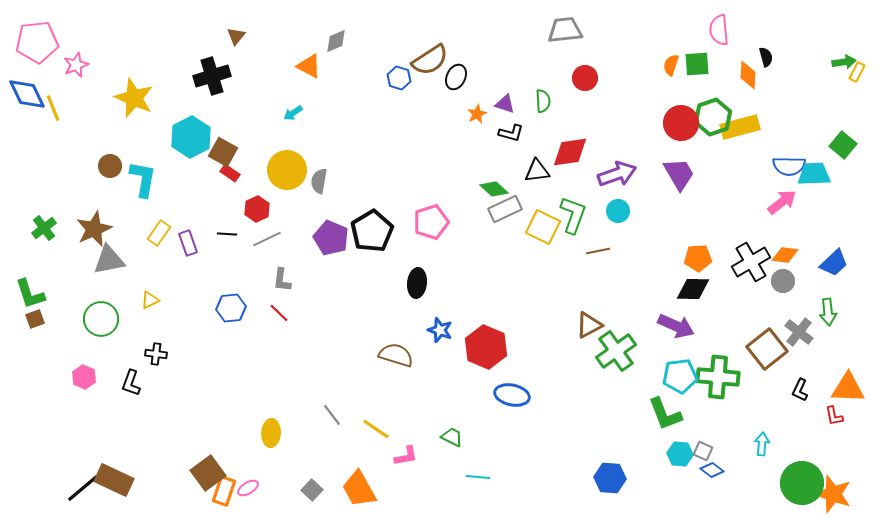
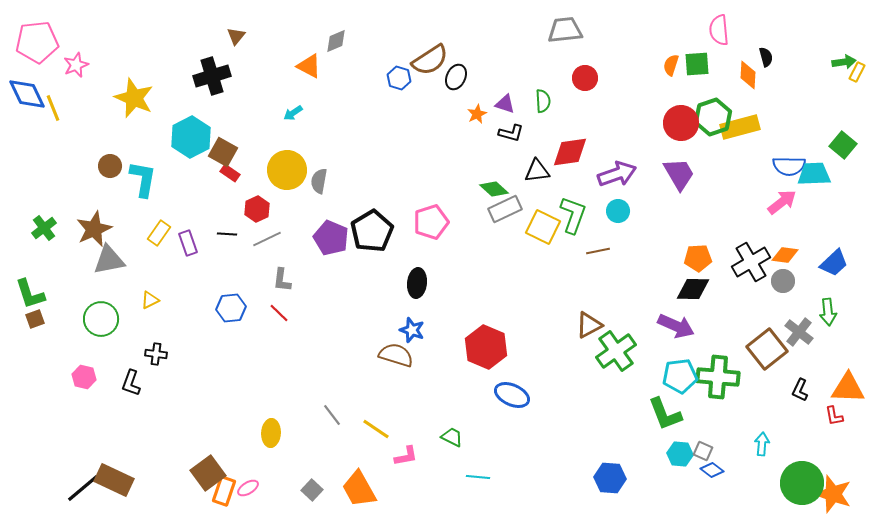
blue star at (440, 330): moved 28 px left
pink hexagon at (84, 377): rotated 10 degrees counterclockwise
blue ellipse at (512, 395): rotated 12 degrees clockwise
